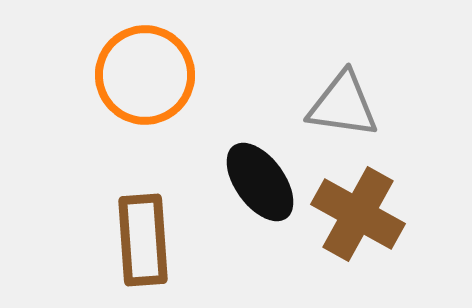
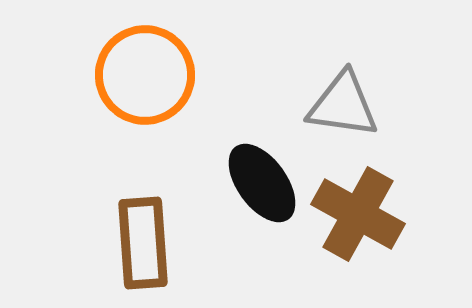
black ellipse: moved 2 px right, 1 px down
brown rectangle: moved 3 px down
